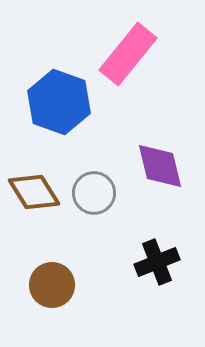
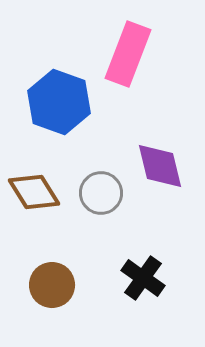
pink rectangle: rotated 18 degrees counterclockwise
gray circle: moved 7 px right
black cross: moved 14 px left, 16 px down; rotated 33 degrees counterclockwise
